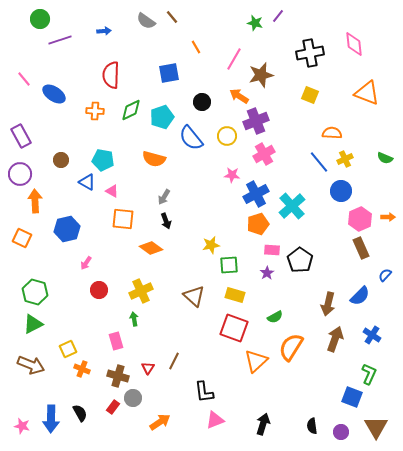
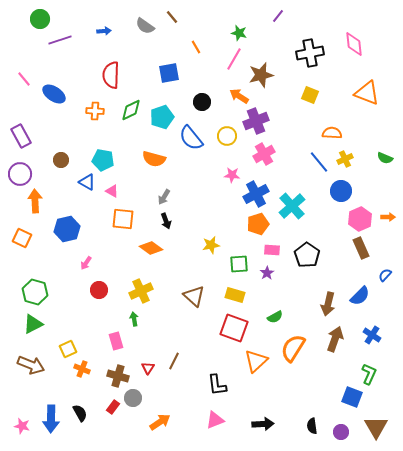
gray semicircle at (146, 21): moved 1 px left, 5 px down
green star at (255, 23): moved 16 px left, 10 px down
black pentagon at (300, 260): moved 7 px right, 5 px up
green square at (229, 265): moved 10 px right, 1 px up
orange semicircle at (291, 347): moved 2 px right, 1 px down
black L-shape at (204, 392): moved 13 px right, 7 px up
black arrow at (263, 424): rotated 70 degrees clockwise
